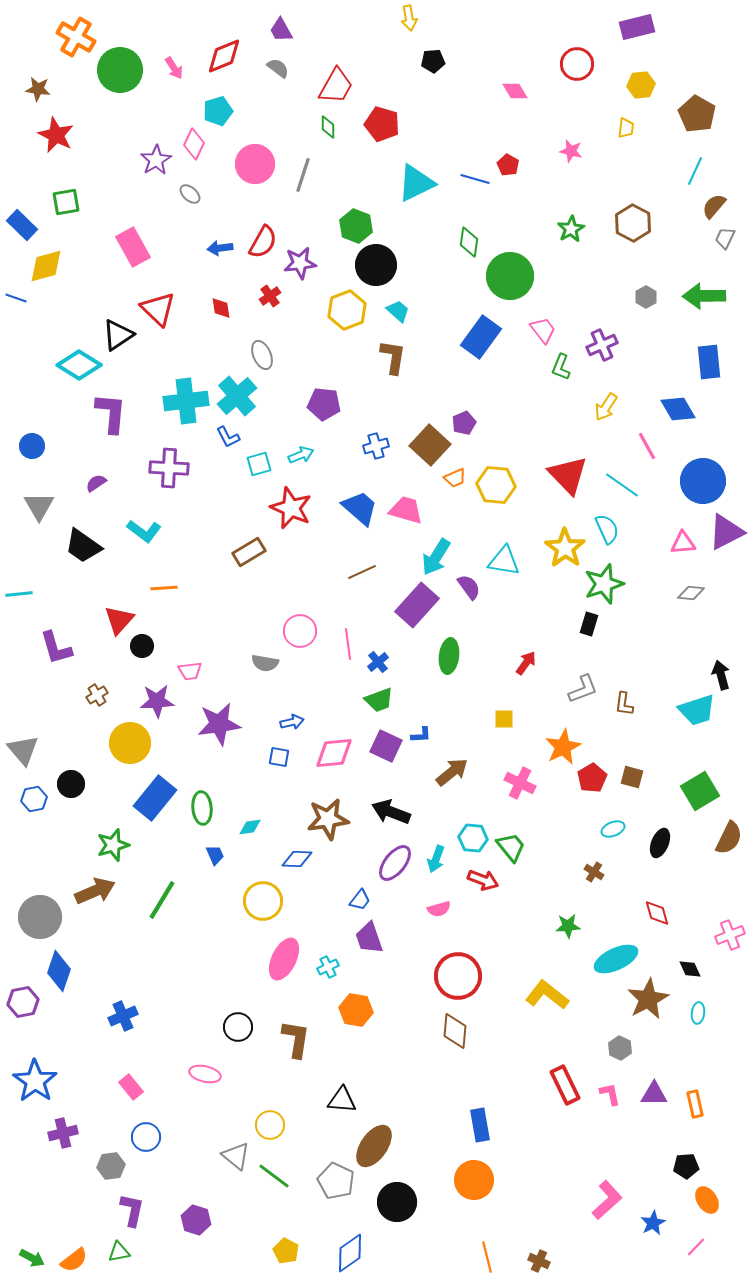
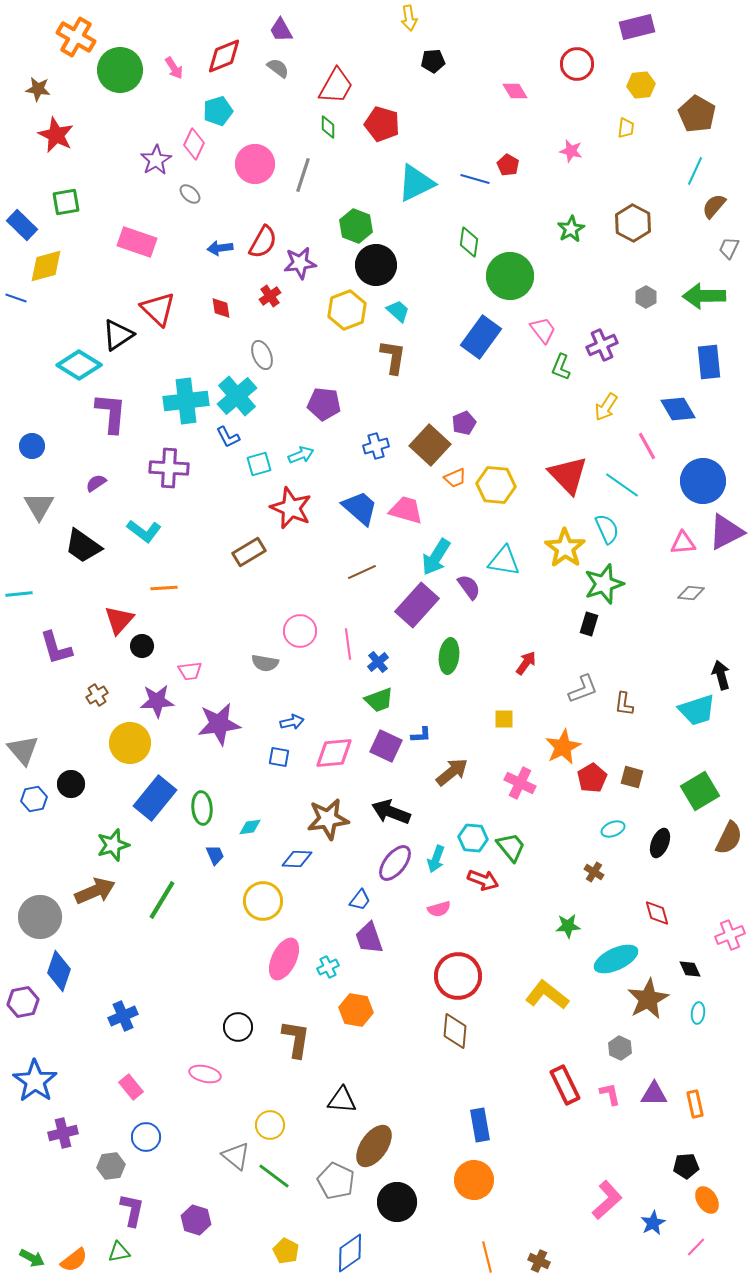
gray trapezoid at (725, 238): moved 4 px right, 10 px down
pink rectangle at (133, 247): moved 4 px right, 5 px up; rotated 42 degrees counterclockwise
